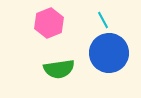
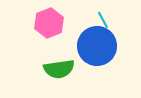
blue circle: moved 12 px left, 7 px up
